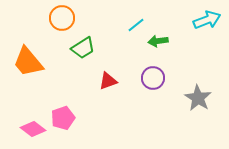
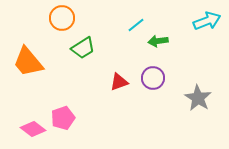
cyan arrow: moved 1 px down
red triangle: moved 11 px right, 1 px down
